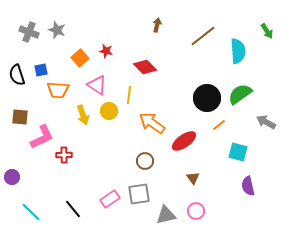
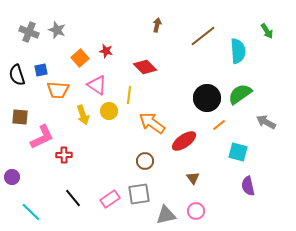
black line: moved 11 px up
